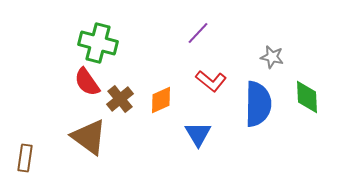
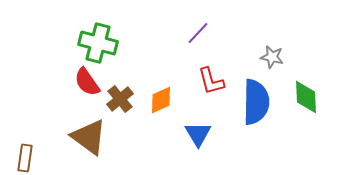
red L-shape: rotated 36 degrees clockwise
green diamond: moved 1 px left
blue semicircle: moved 2 px left, 2 px up
